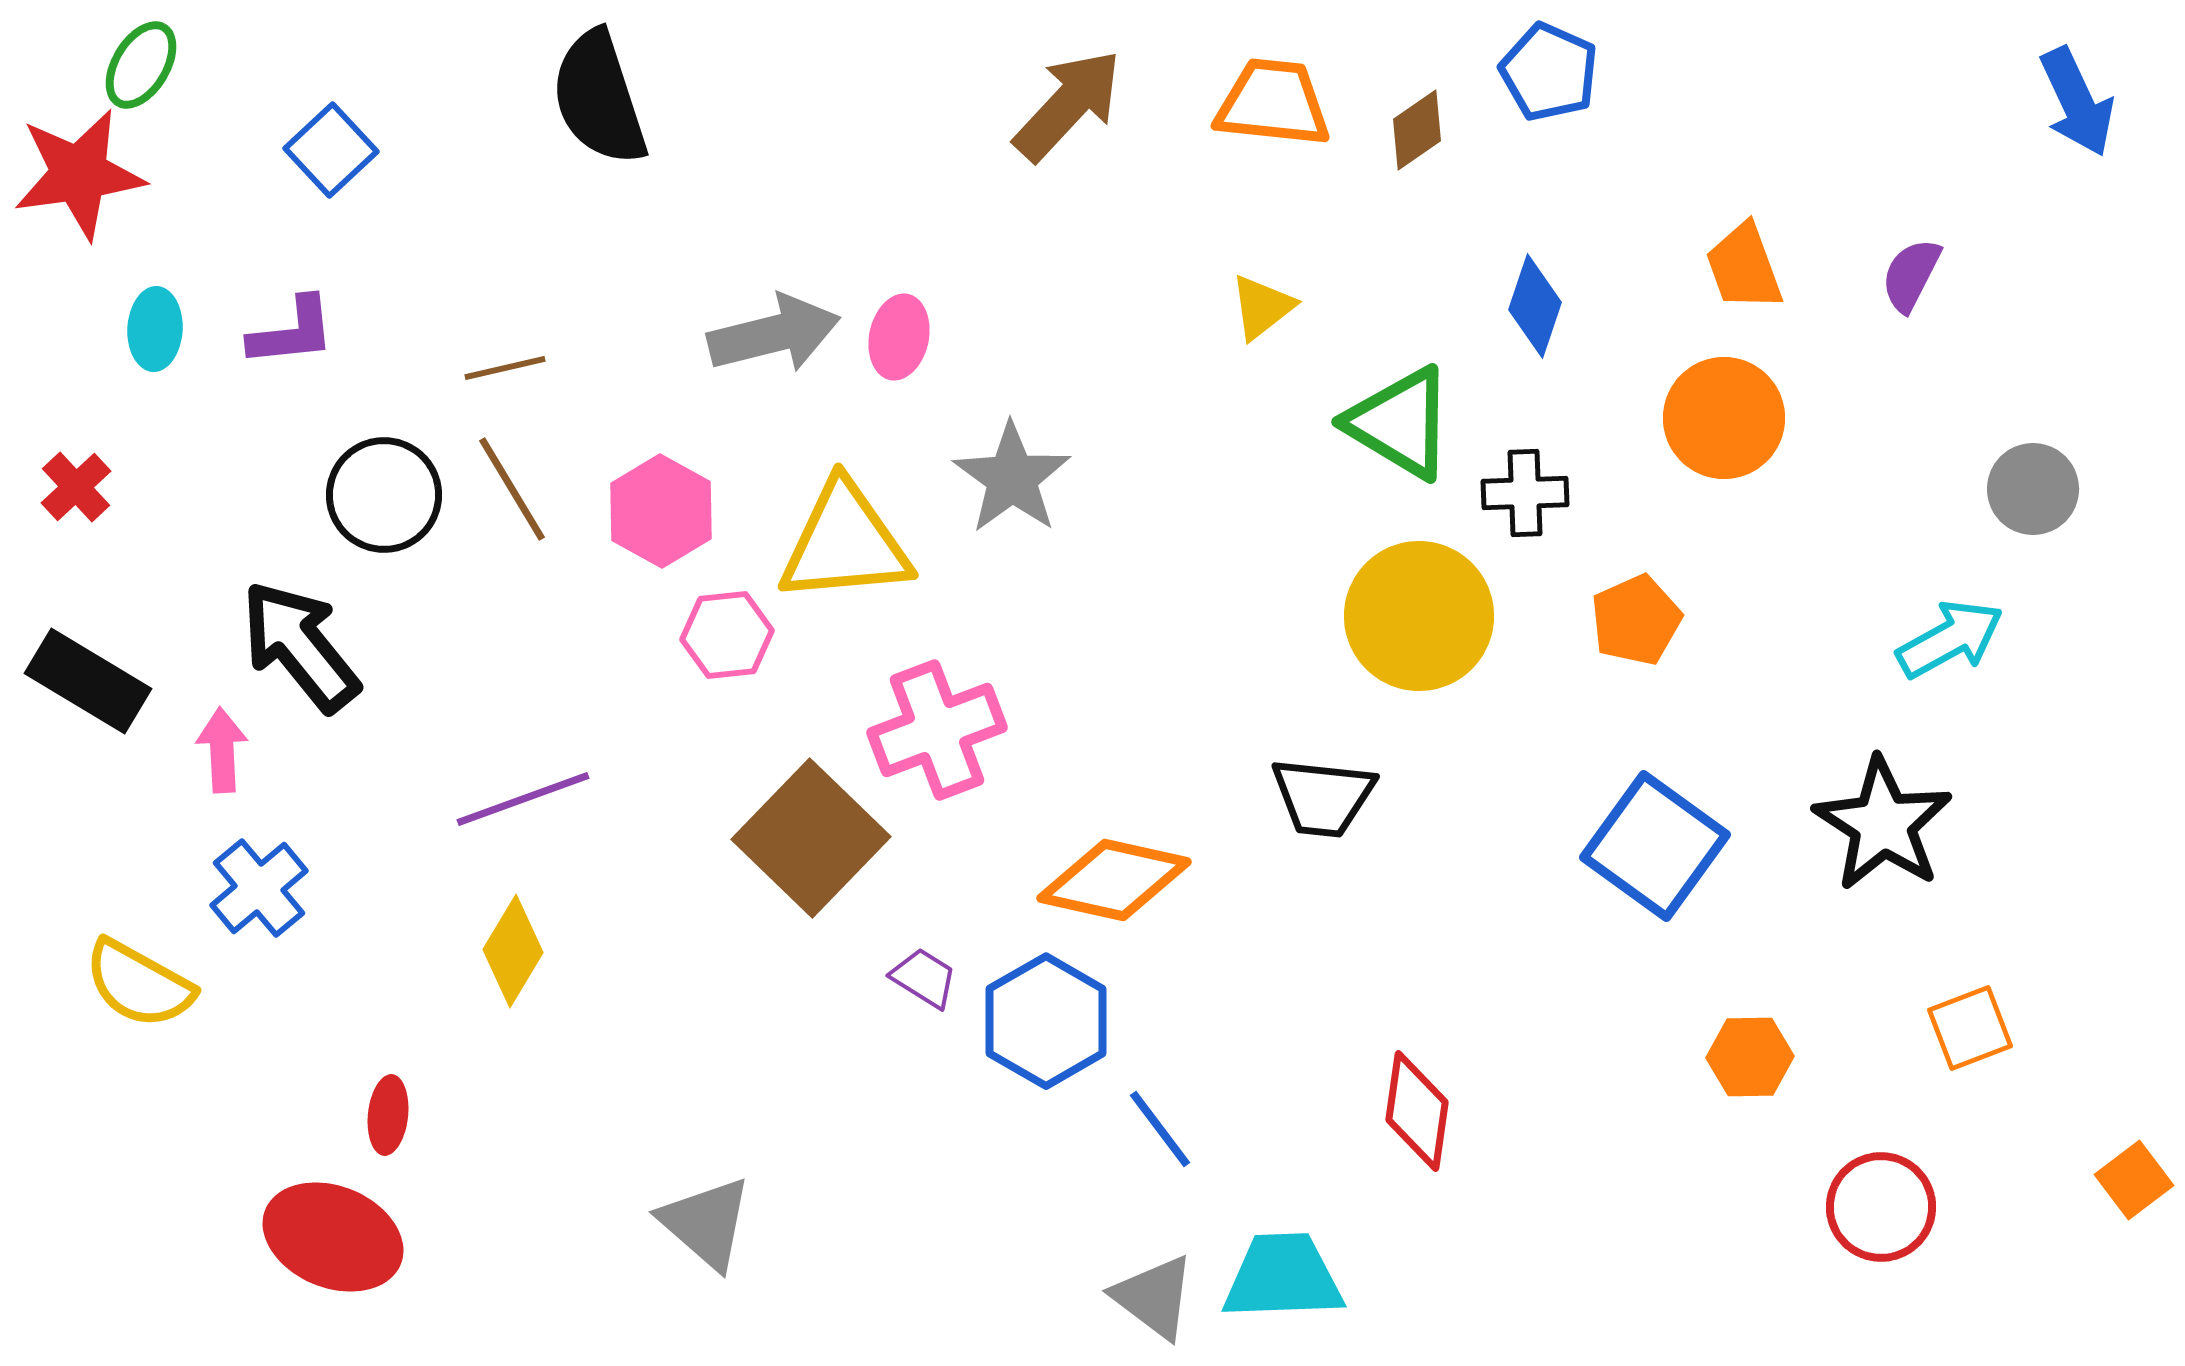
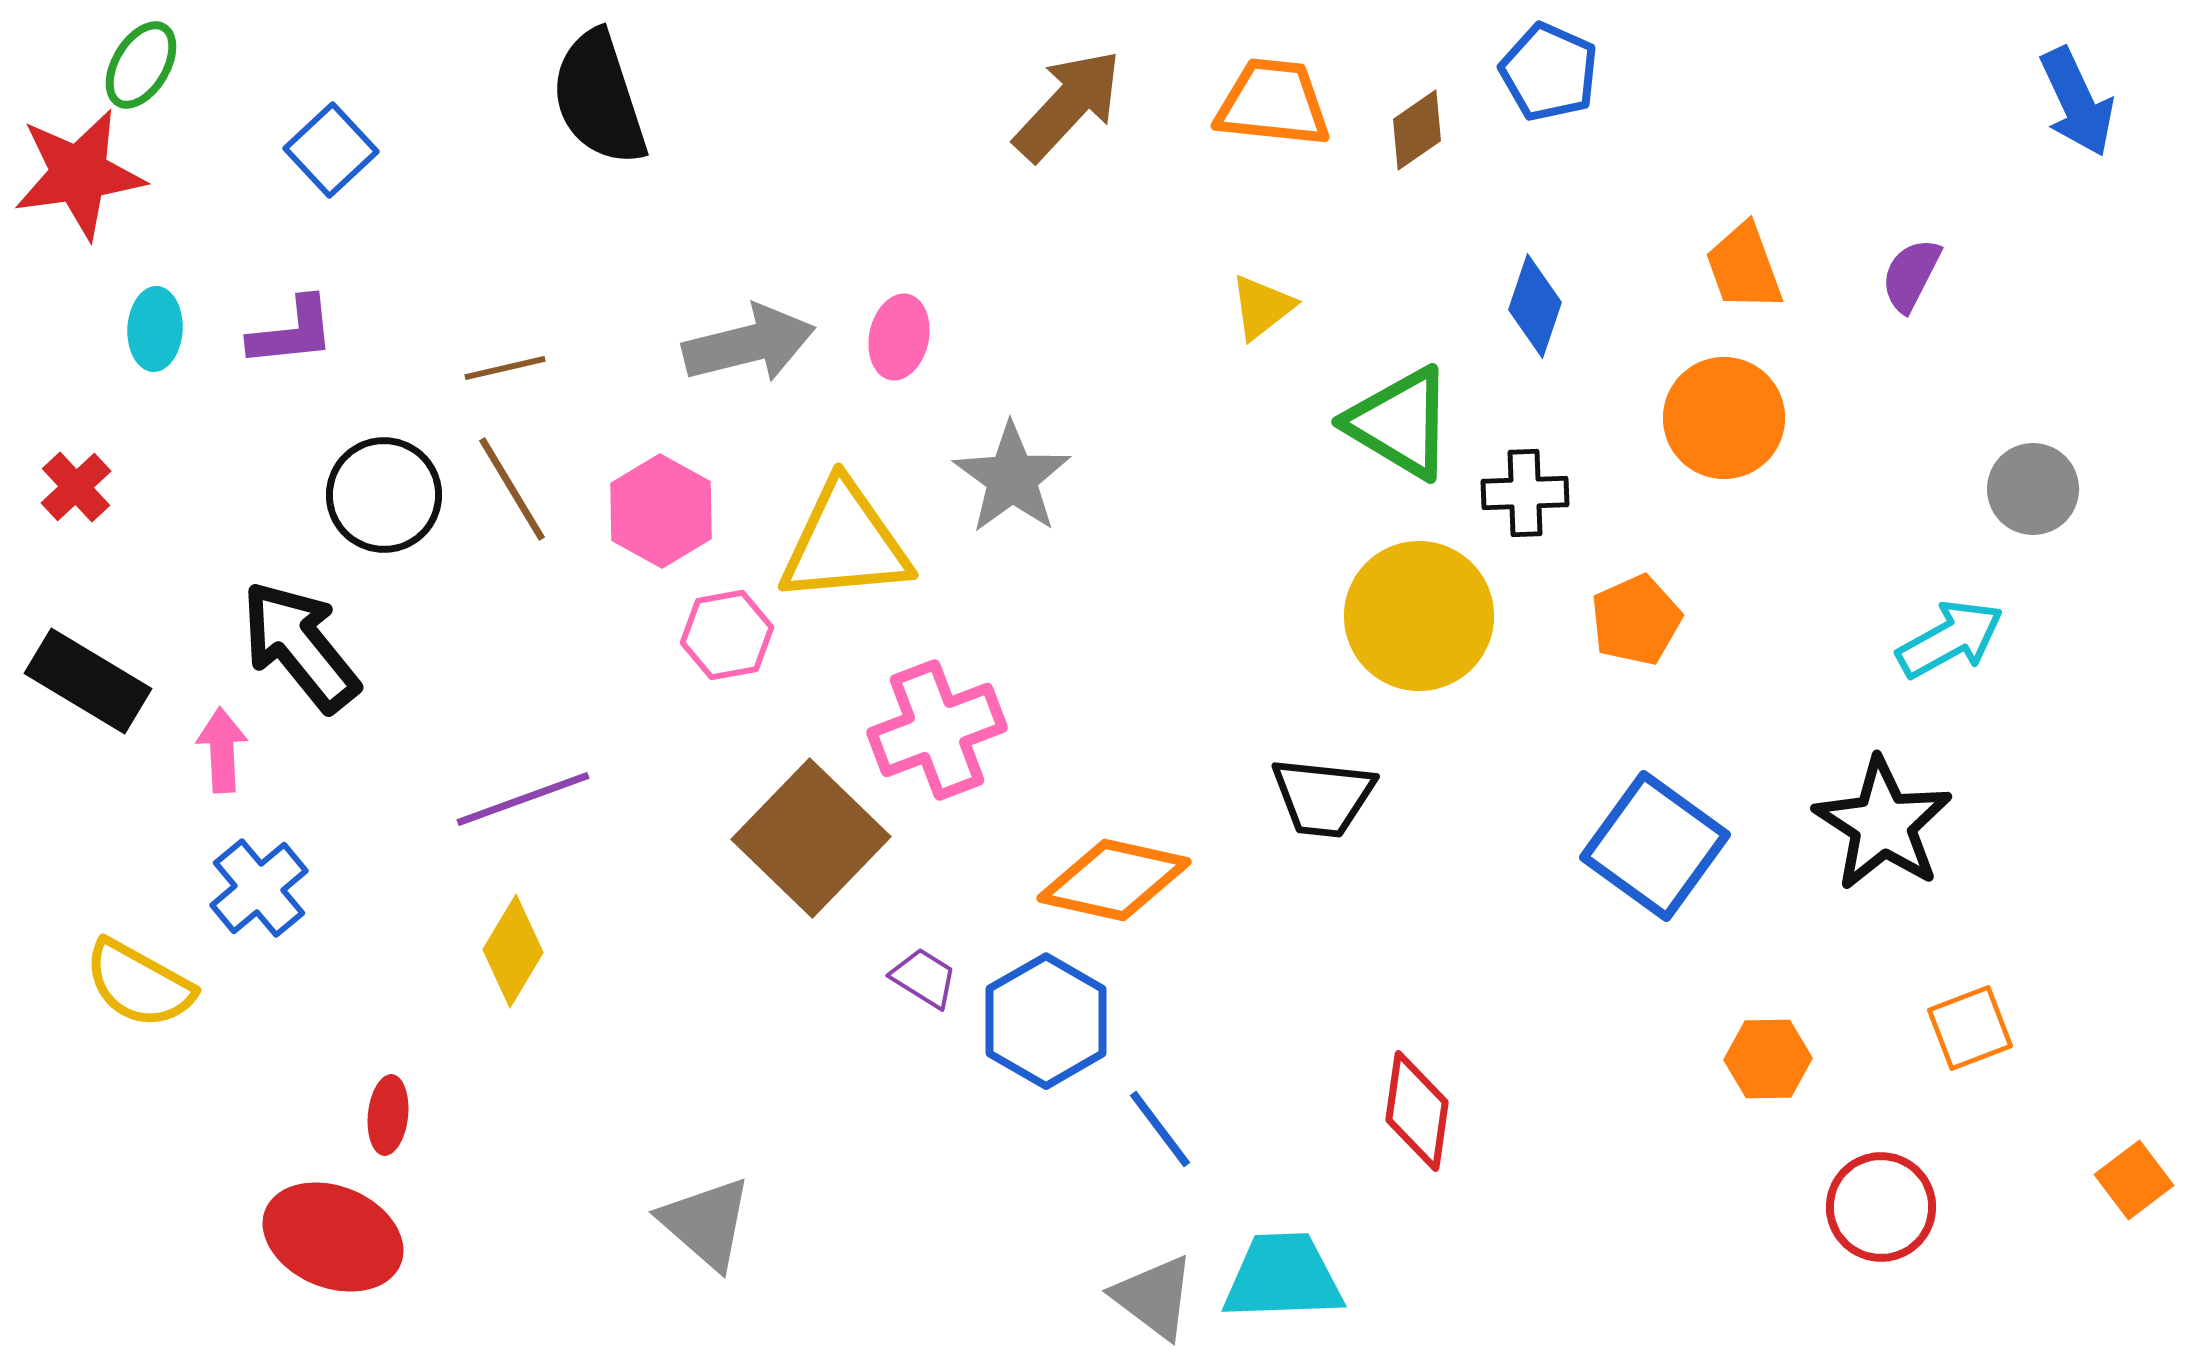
gray arrow at (774, 334): moved 25 px left, 10 px down
pink hexagon at (727, 635): rotated 4 degrees counterclockwise
orange hexagon at (1750, 1057): moved 18 px right, 2 px down
